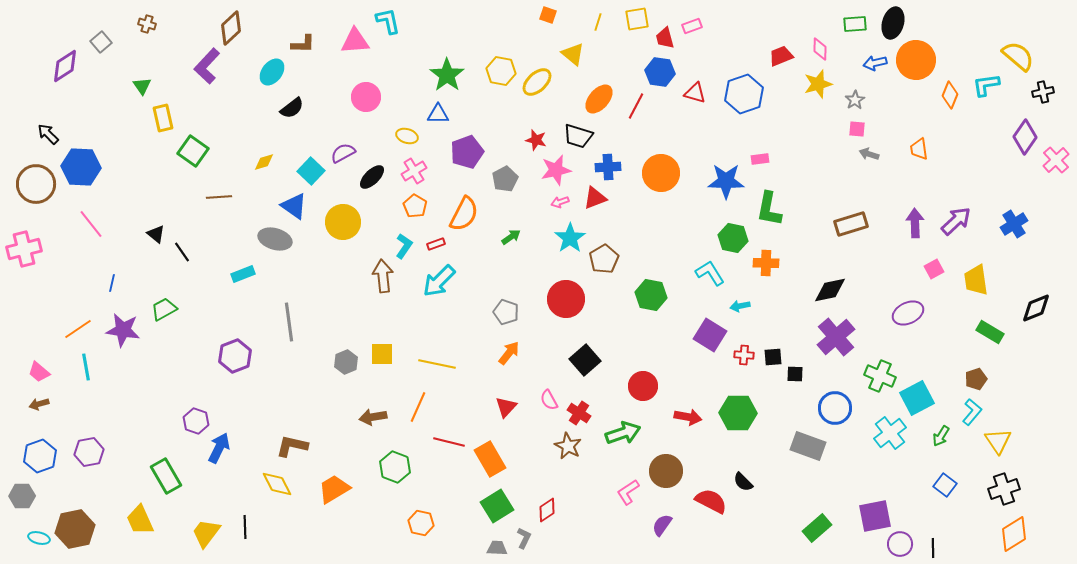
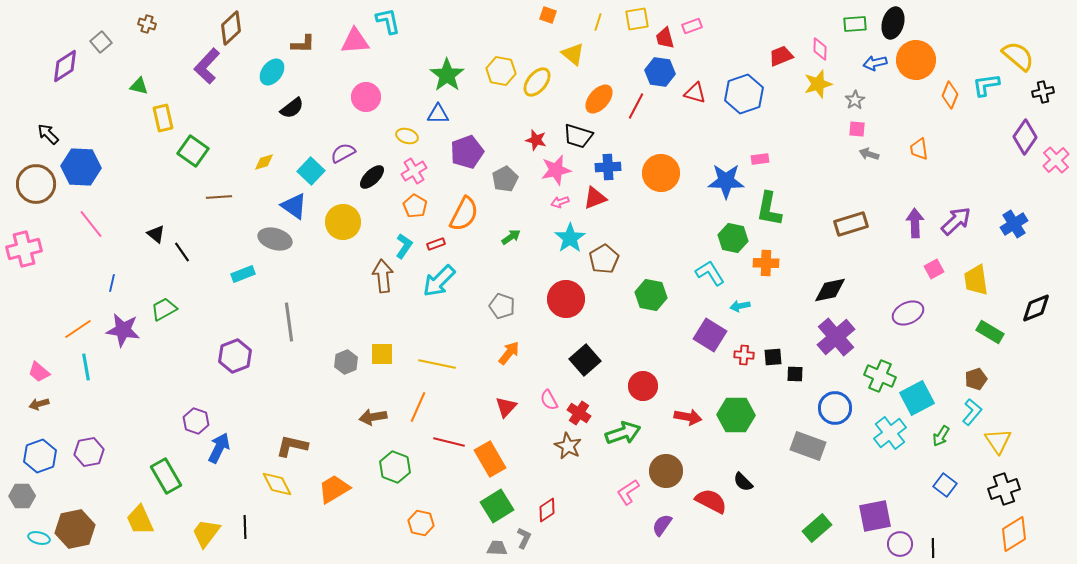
yellow ellipse at (537, 82): rotated 8 degrees counterclockwise
green triangle at (142, 86): moved 3 px left; rotated 42 degrees counterclockwise
gray pentagon at (506, 312): moved 4 px left, 6 px up
green hexagon at (738, 413): moved 2 px left, 2 px down
